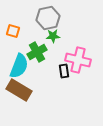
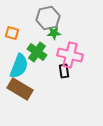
orange square: moved 1 px left, 2 px down
green star: moved 1 px right, 3 px up
green cross: rotated 24 degrees counterclockwise
pink cross: moved 8 px left, 5 px up
brown rectangle: moved 1 px right, 1 px up
